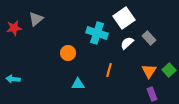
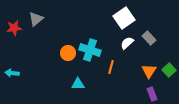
cyan cross: moved 7 px left, 17 px down
orange line: moved 2 px right, 3 px up
cyan arrow: moved 1 px left, 6 px up
